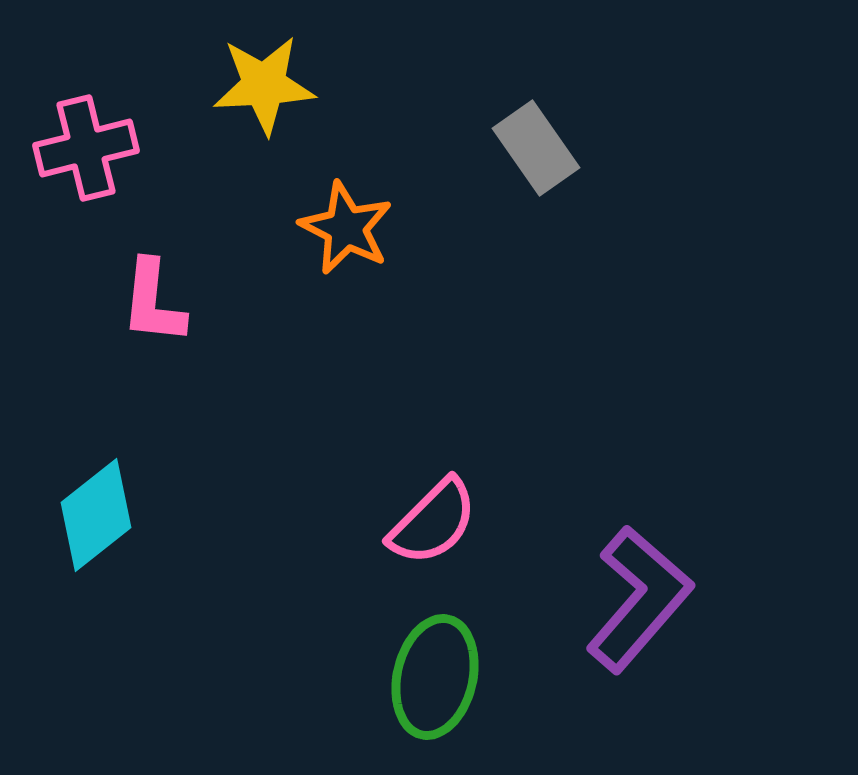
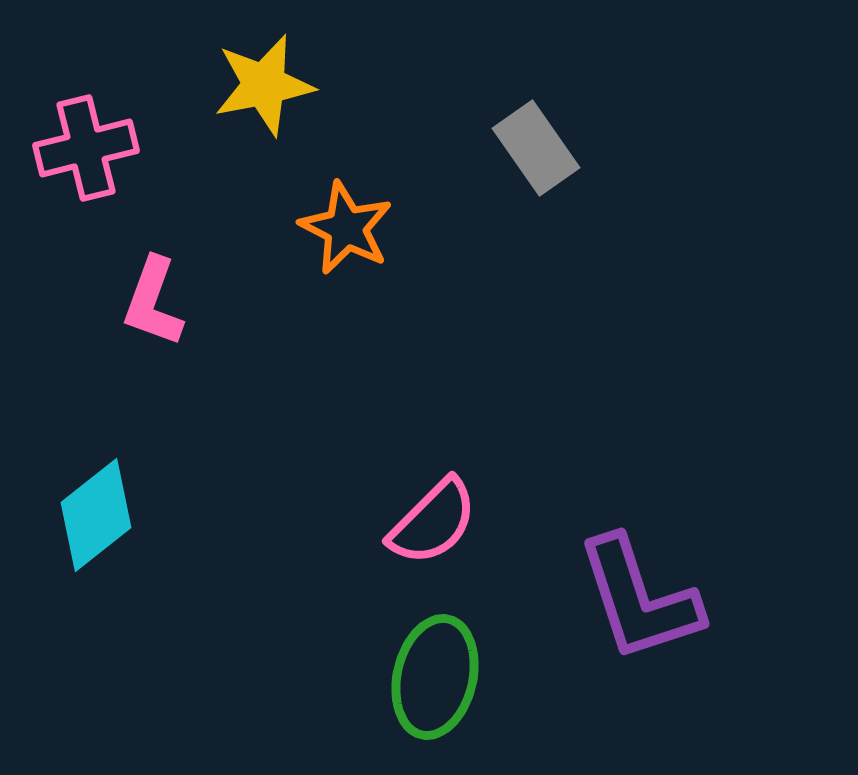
yellow star: rotated 8 degrees counterclockwise
pink L-shape: rotated 14 degrees clockwise
purple L-shape: rotated 121 degrees clockwise
